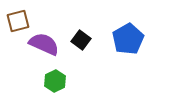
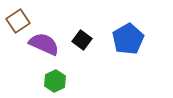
brown square: rotated 20 degrees counterclockwise
black square: moved 1 px right
